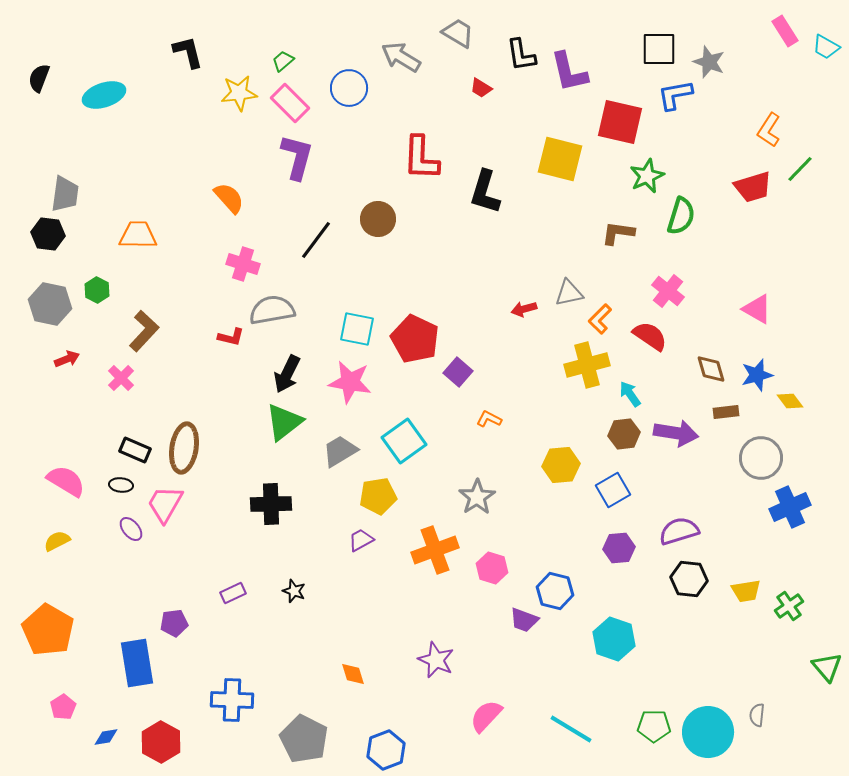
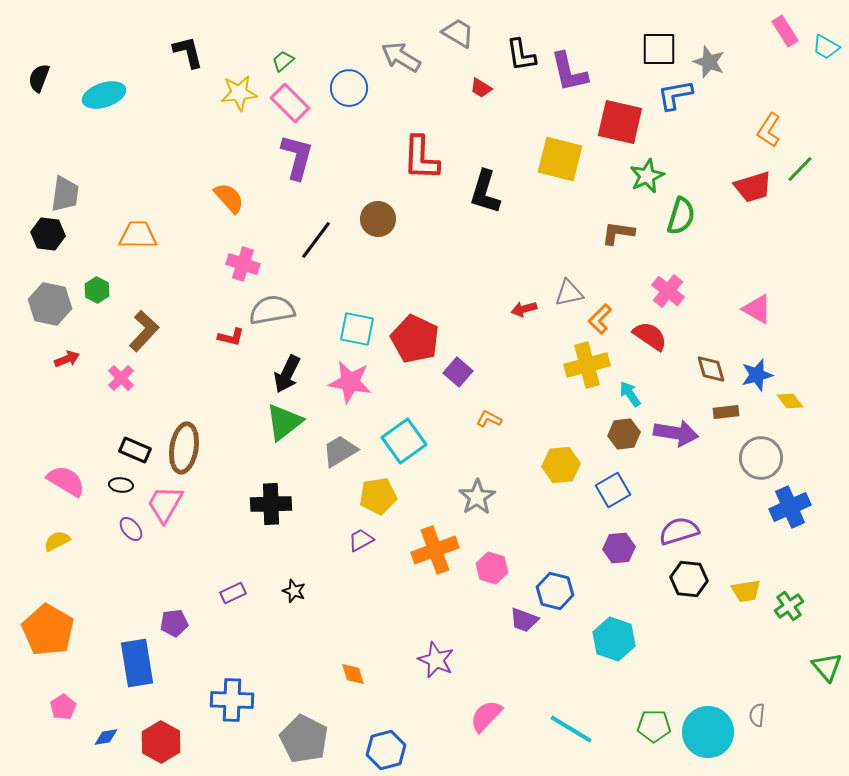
blue hexagon at (386, 750): rotated 6 degrees clockwise
